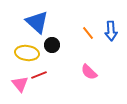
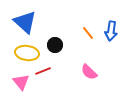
blue triangle: moved 12 px left
blue arrow: rotated 12 degrees clockwise
black circle: moved 3 px right
red line: moved 4 px right, 4 px up
pink triangle: moved 1 px right, 2 px up
